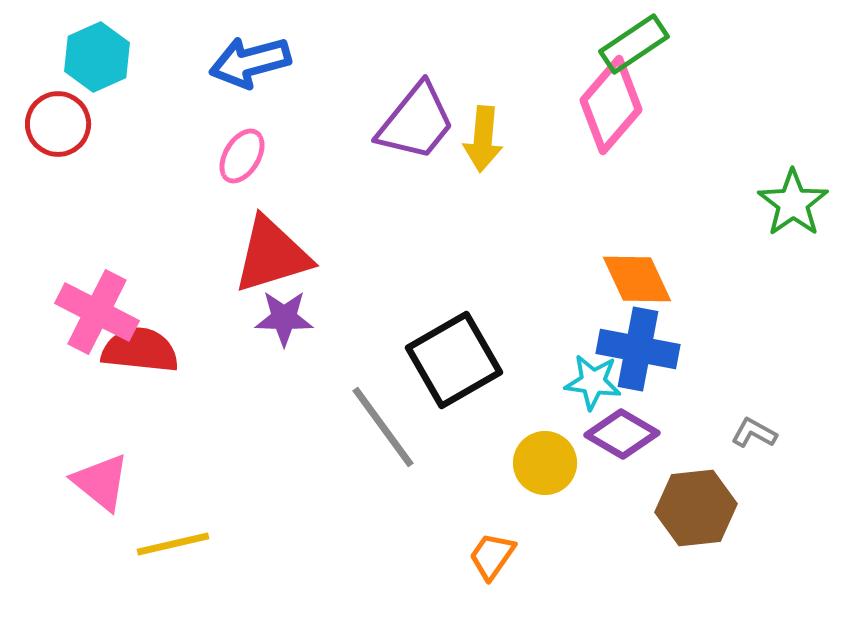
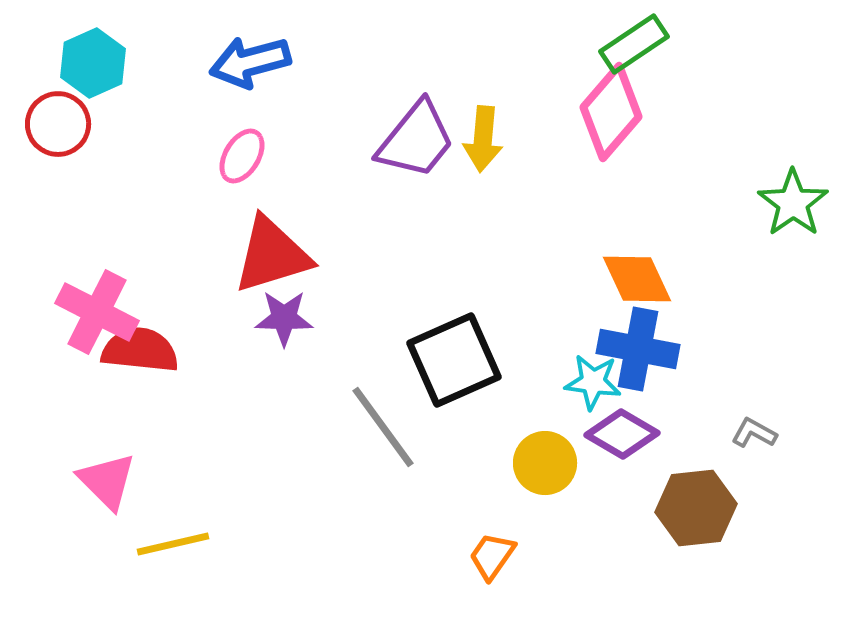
cyan hexagon: moved 4 px left, 6 px down
pink diamond: moved 7 px down
purple trapezoid: moved 18 px down
black square: rotated 6 degrees clockwise
pink triangle: moved 6 px right, 1 px up; rotated 6 degrees clockwise
